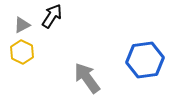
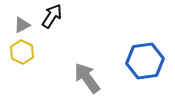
blue hexagon: moved 1 px down
